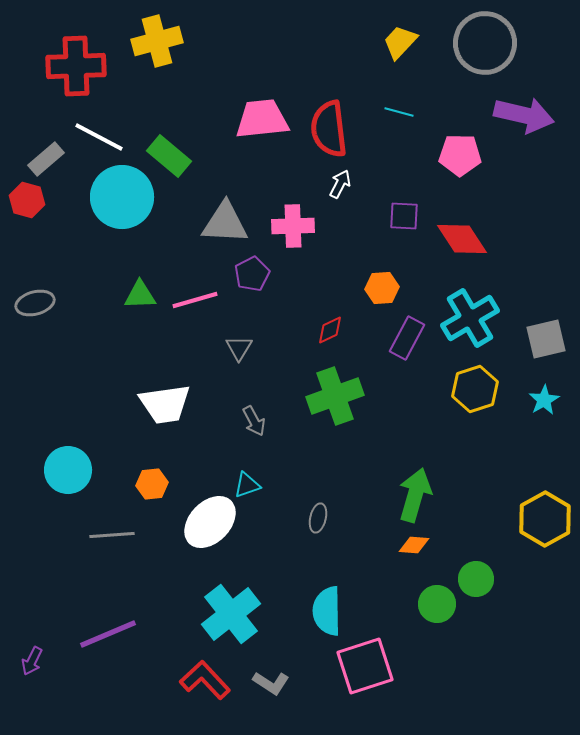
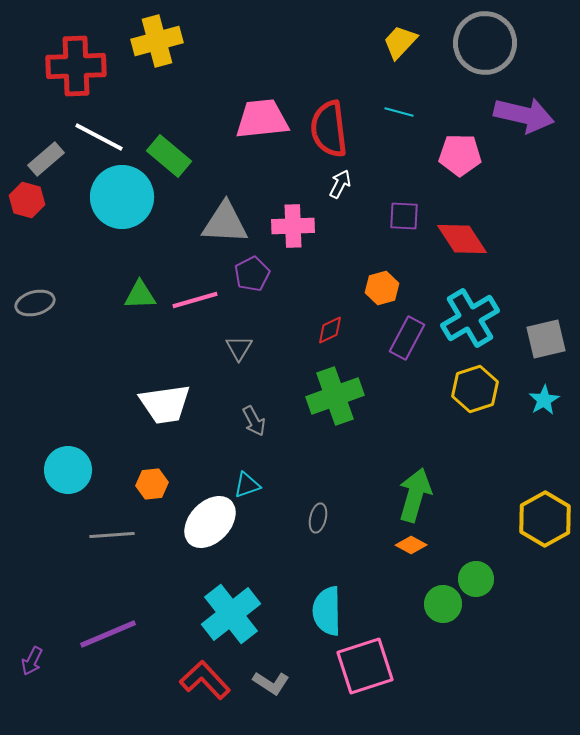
orange hexagon at (382, 288): rotated 12 degrees counterclockwise
orange diamond at (414, 545): moved 3 px left; rotated 24 degrees clockwise
green circle at (437, 604): moved 6 px right
